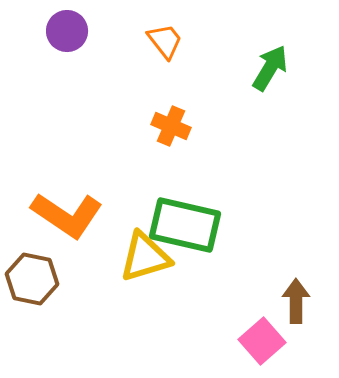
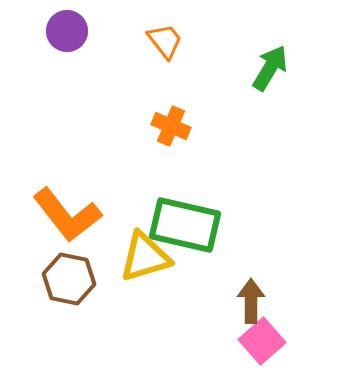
orange L-shape: rotated 18 degrees clockwise
brown hexagon: moved 37 px right
brown arrow: moved 45 px left
